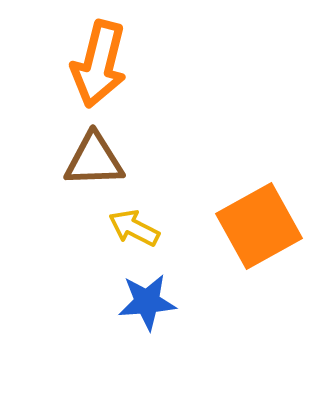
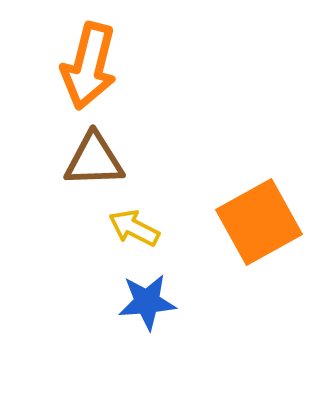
orange arrow: moved 10 px left, 2 px down
orange square: moved 4 px up
